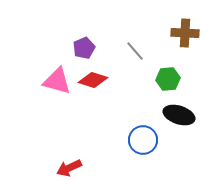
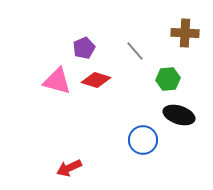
red diamond: moved 3 px right
